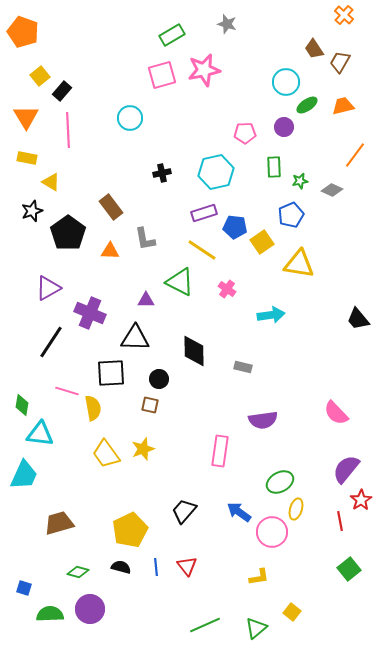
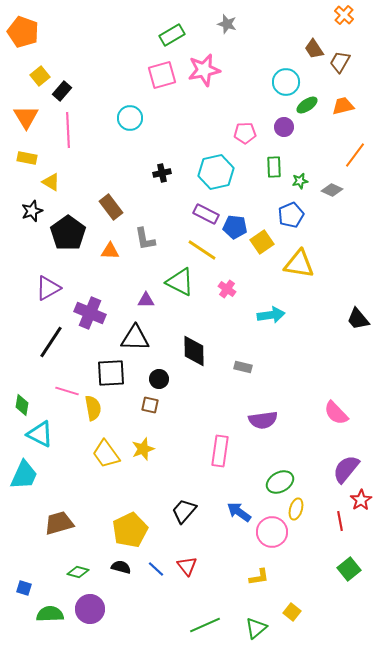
purple rectangle at (204, 213): moved 2 px right, 1 px down; rotated 45 degrees clockwise
cyan triangle at (40, 434): rotated 20 degrees clockwise
blue line at (156, 567): moved 2 px down; rotated 42 degrees counterclockwise
